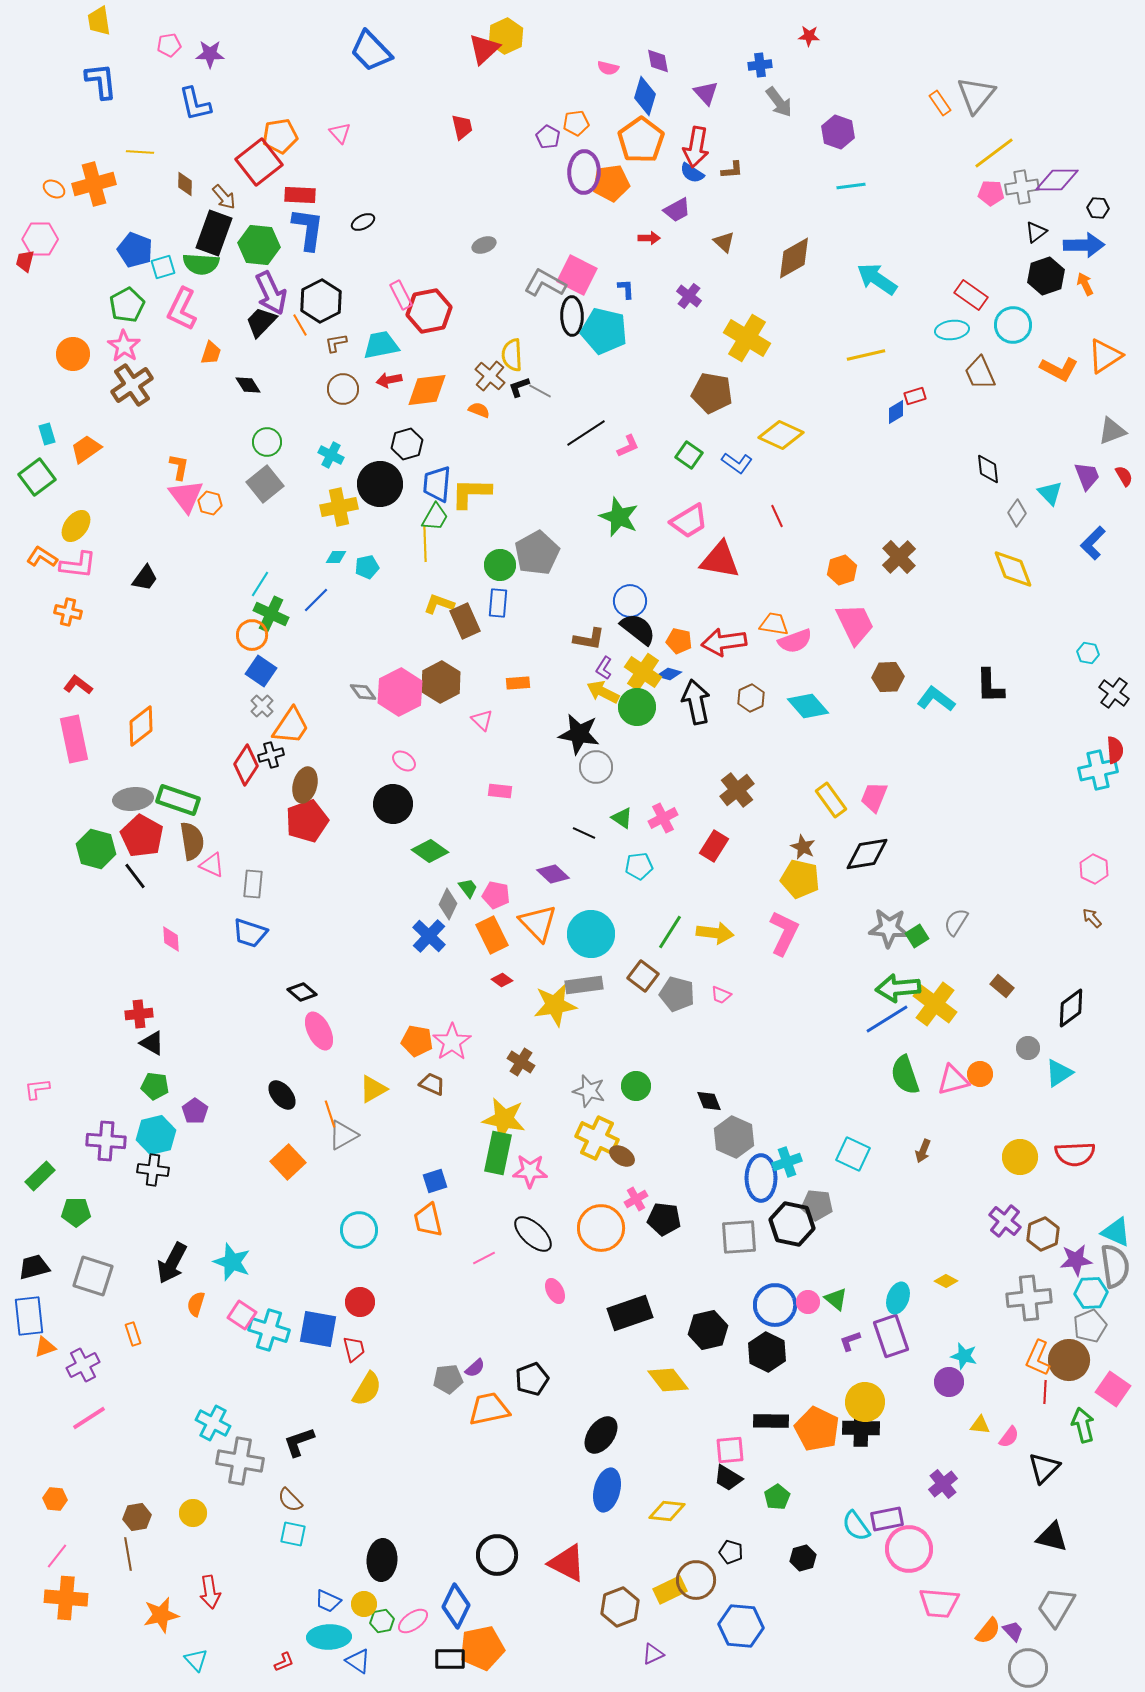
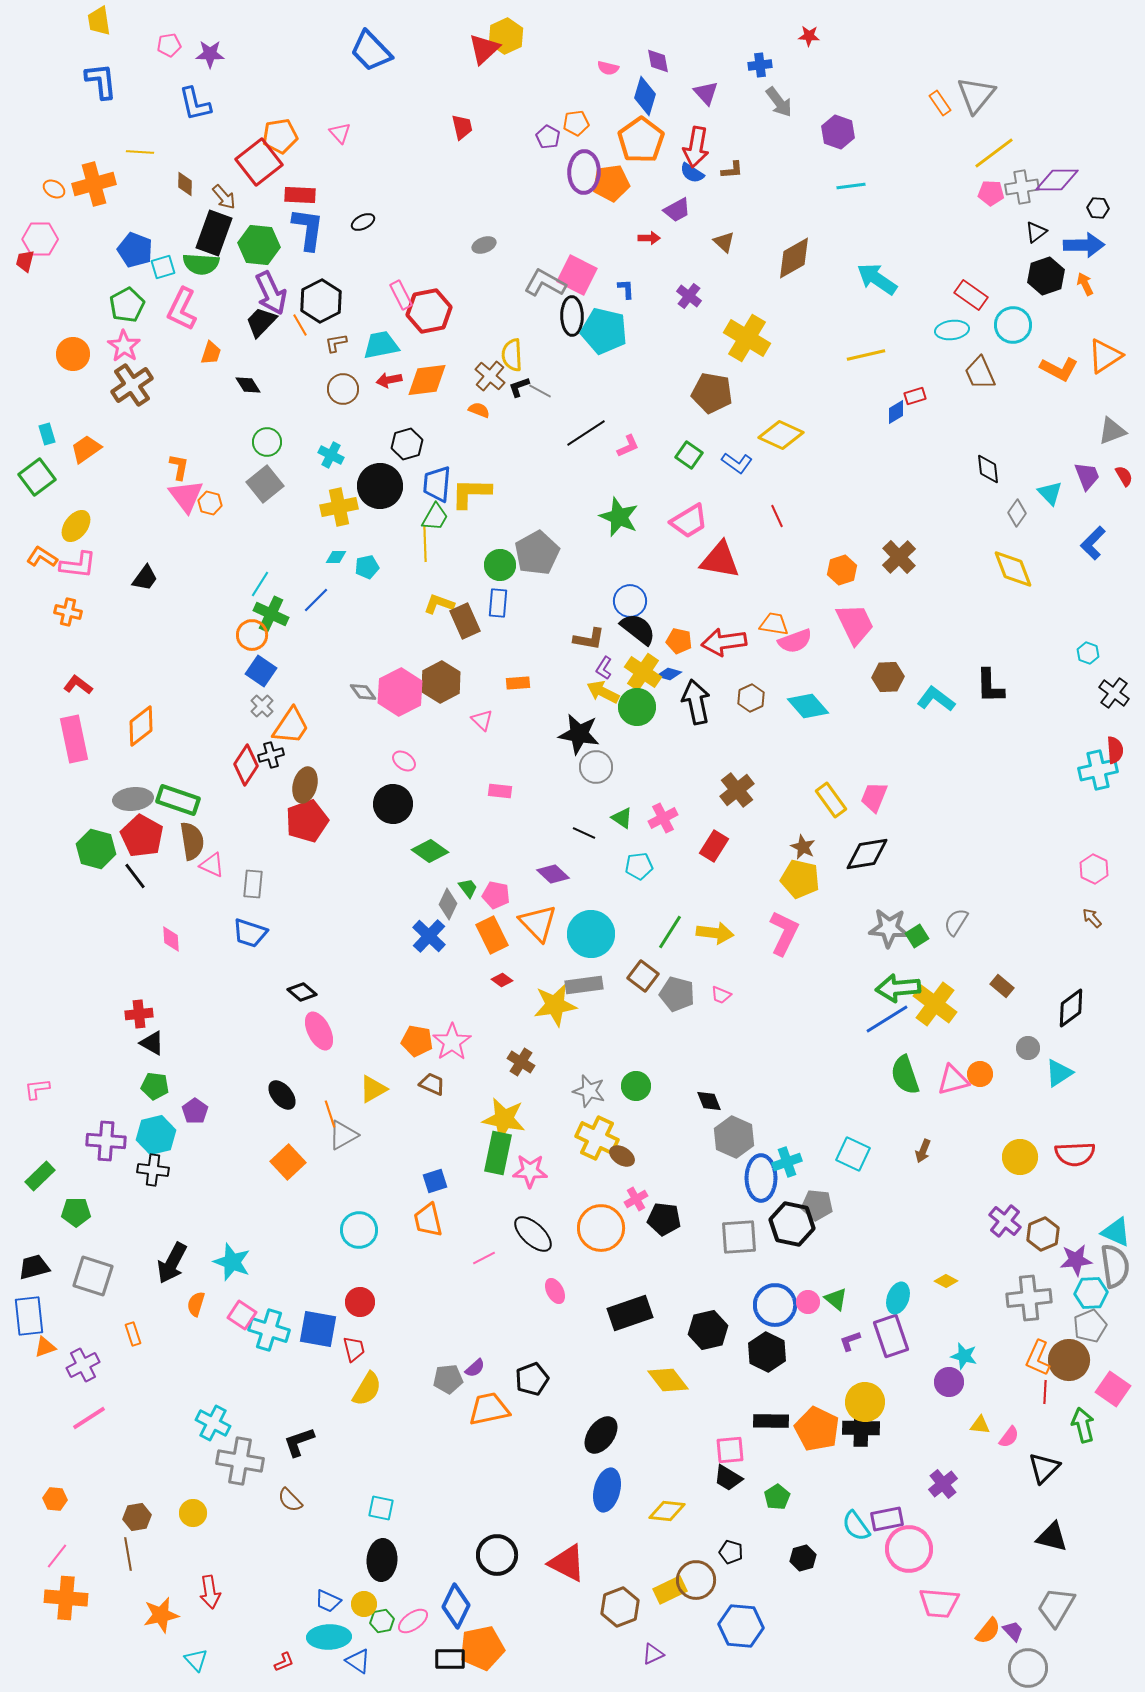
orange diamond at (427, 390): moved 10 px up
black circle at (380, 484): moved 2 px down
cyan hexagon at (1088, 653): rotated 10 degrees clockwise
cyan square at (293, 1534): moved 88 px right, 26 px up
